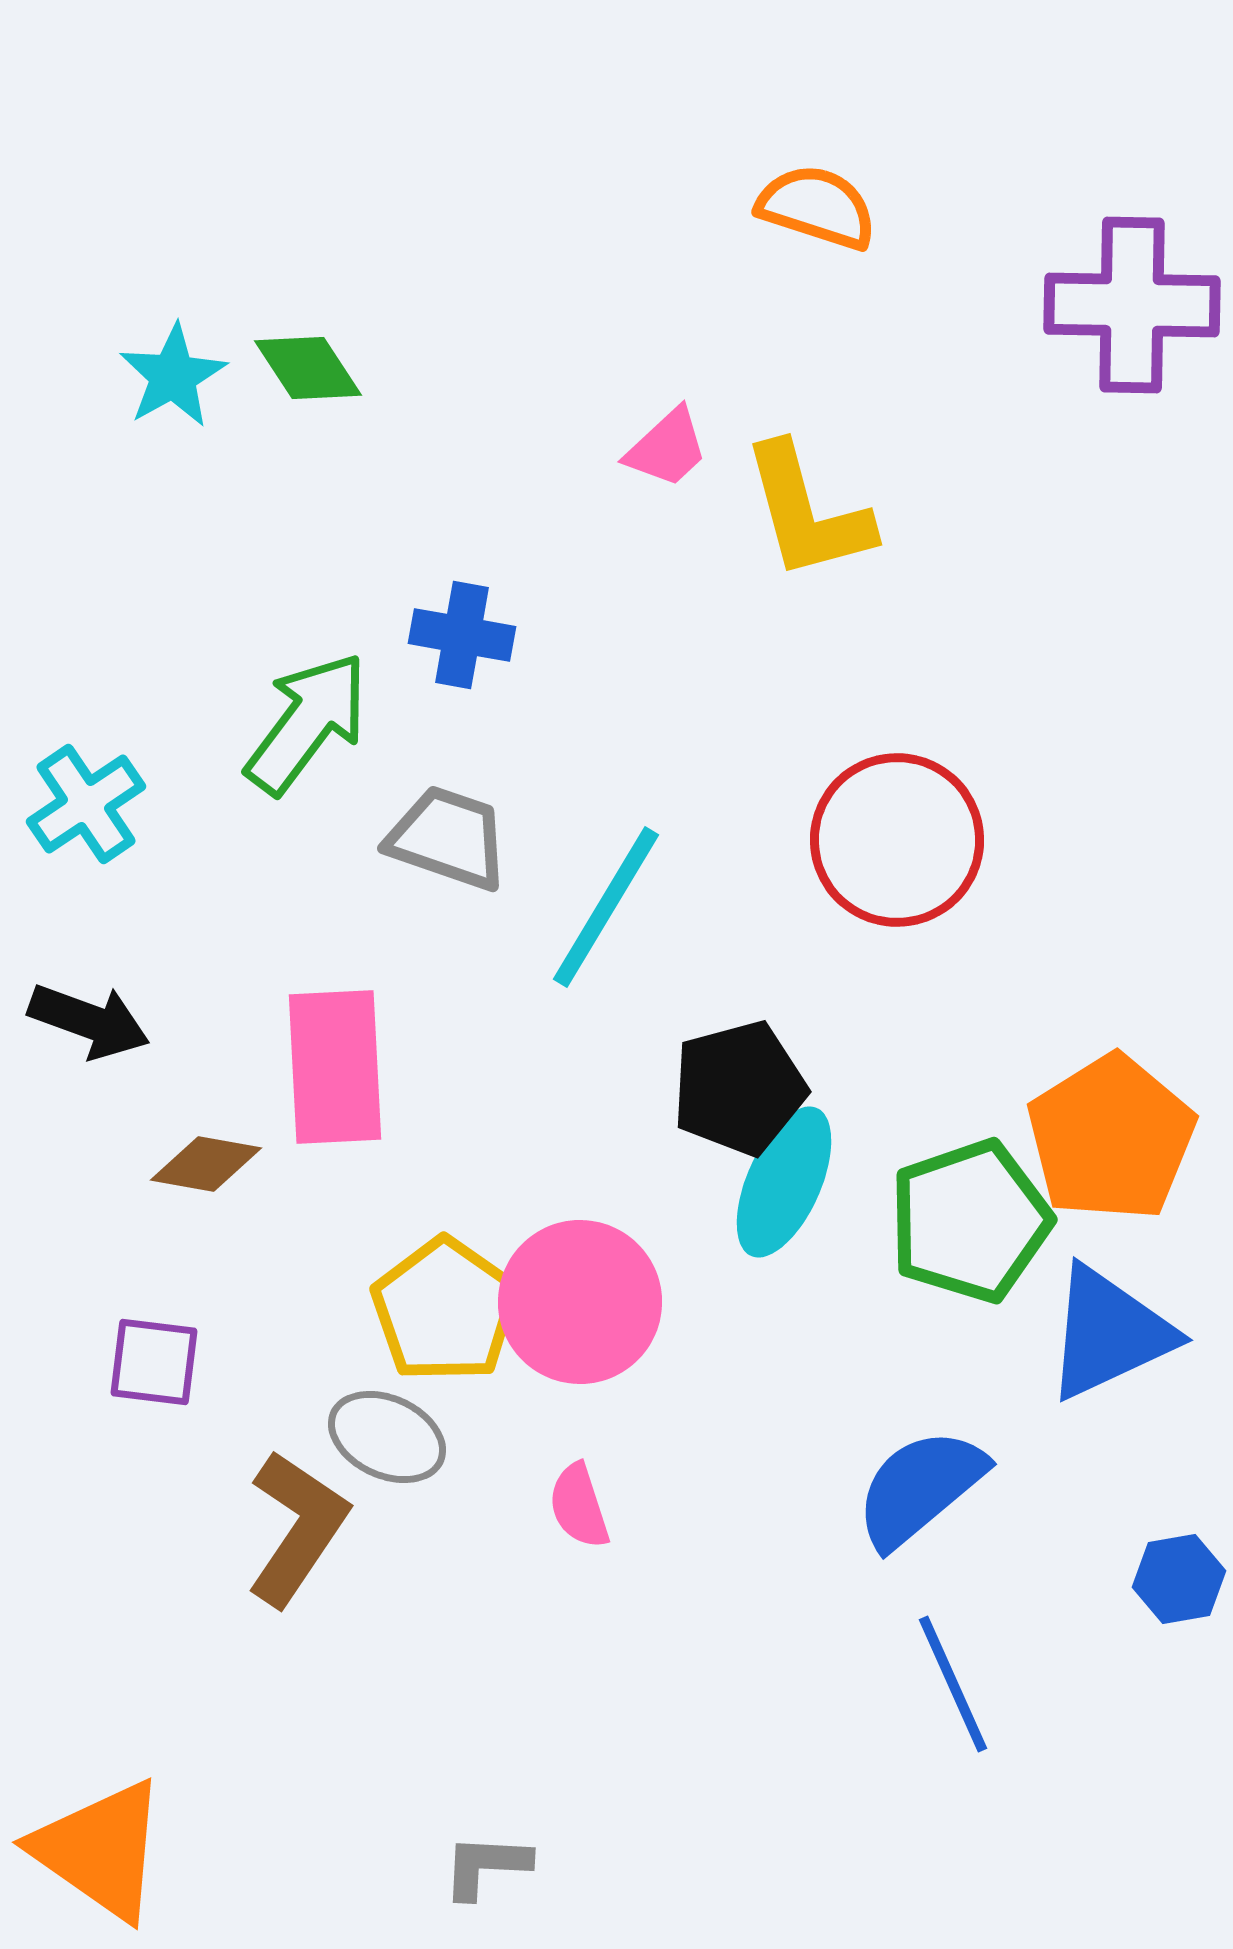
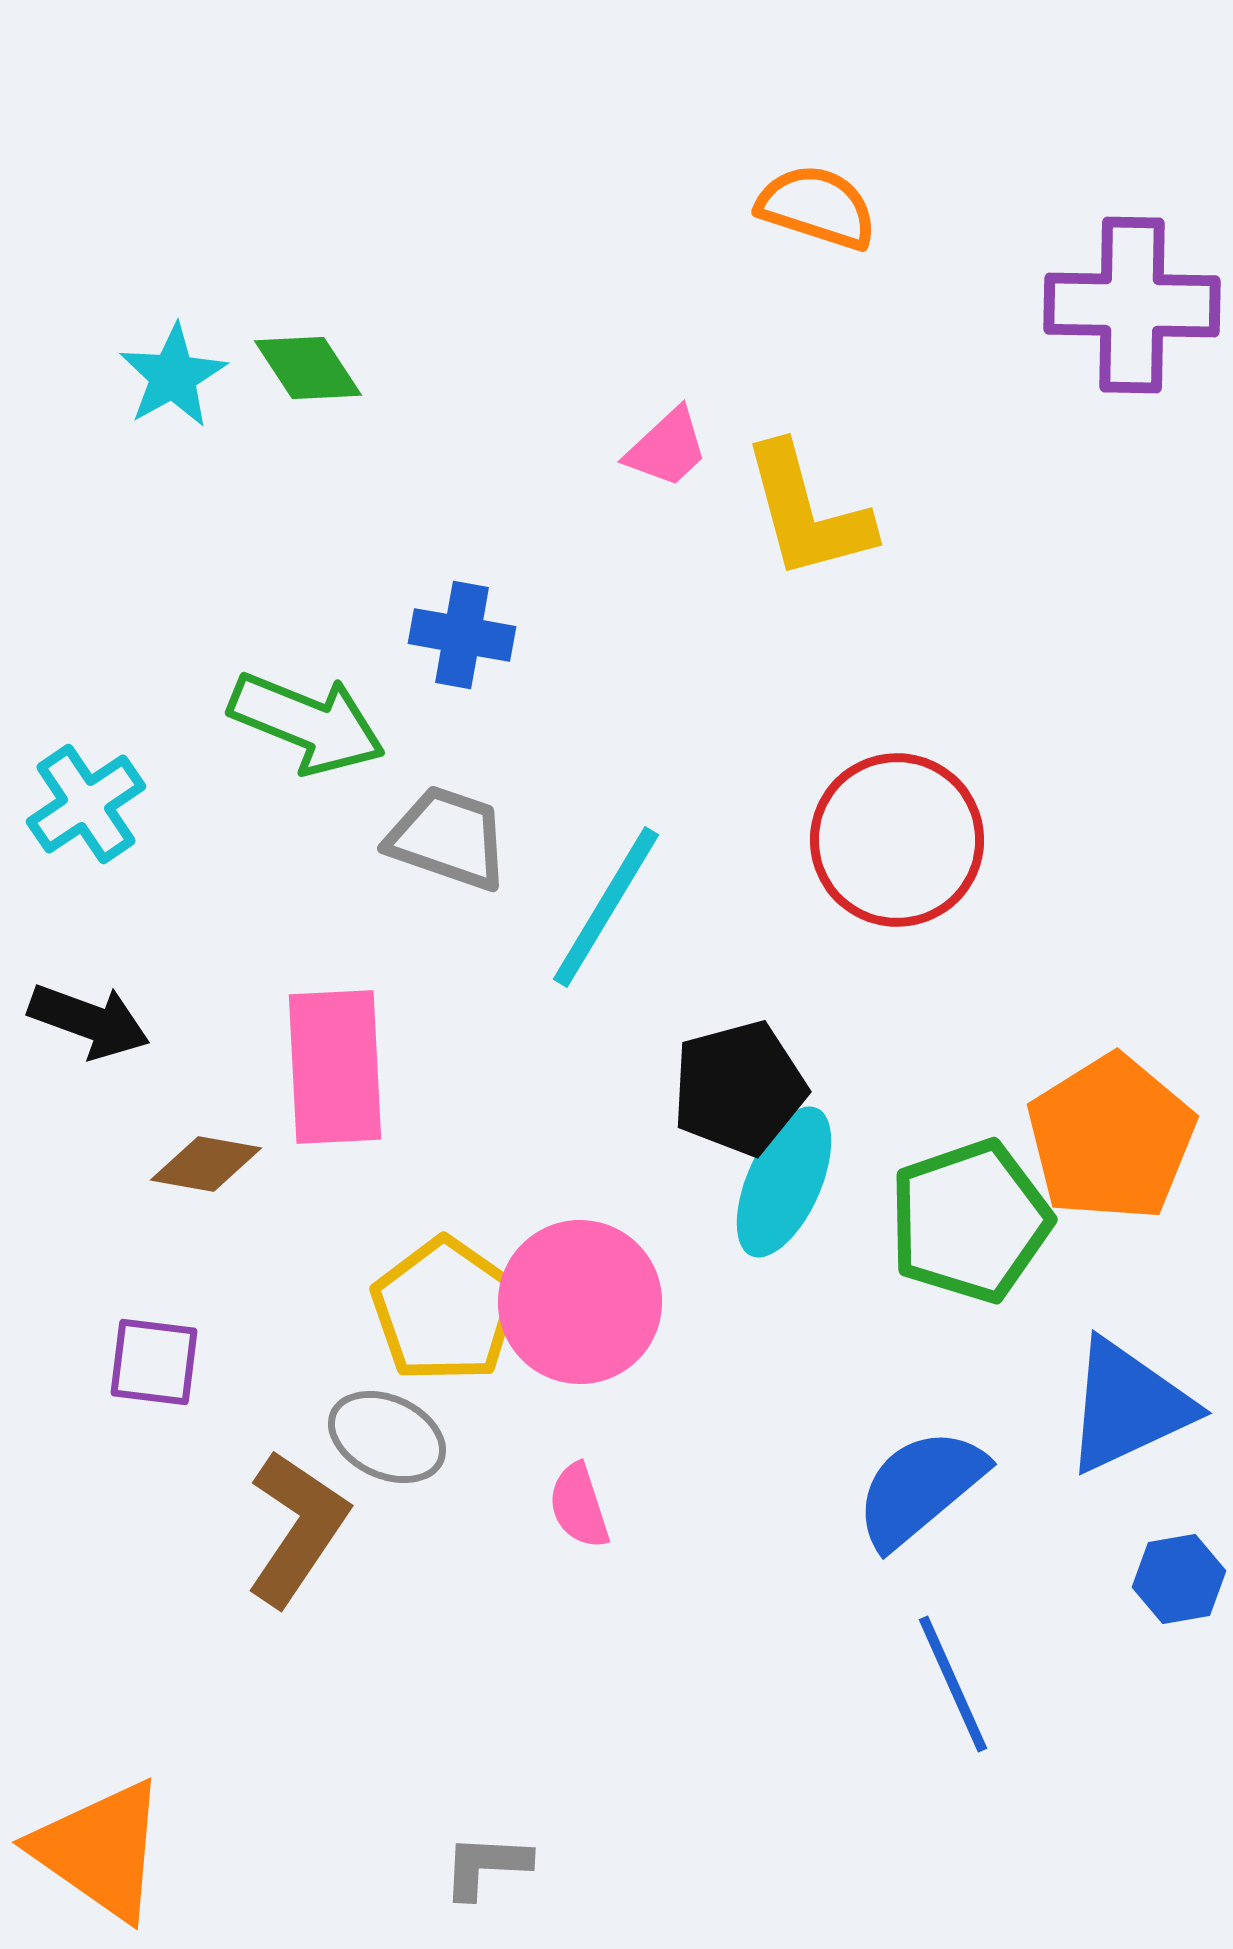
green arrow: rotated 75 degrees clockwise
blue triangle: moved 19 px right, 73 px down
